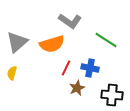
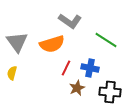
gray triangle: rotated 25 degrees counterclockwise
black cross: moved 2 px left, 3 px up
